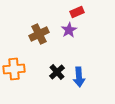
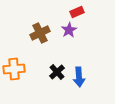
brown cross: moved 1 px right, 1 px up
